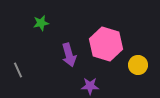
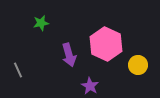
pink hexagon: rotated 8 degrees clockwise
purple star: rotated 30 degrees clockwise
